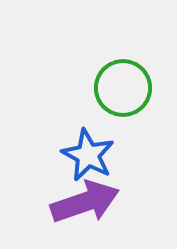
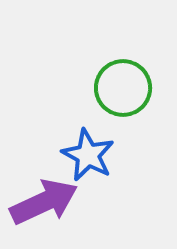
purple arrow: moved 41 px left; rotated 6 degrees counterclockwise
